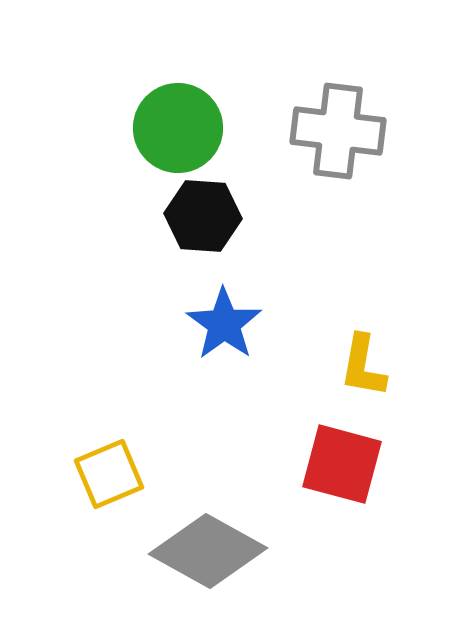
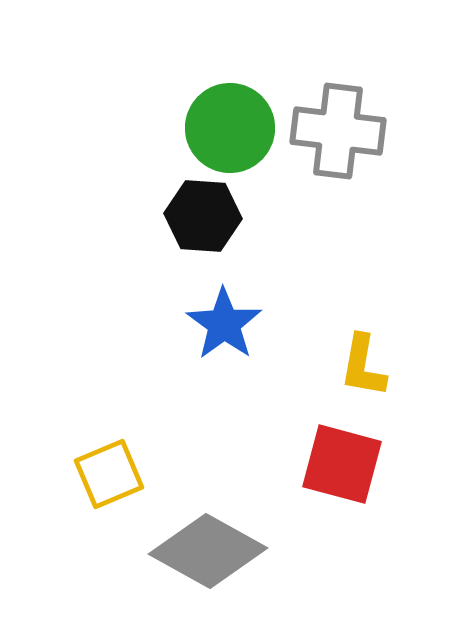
green circle: moved 52 px right
